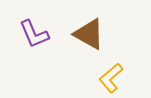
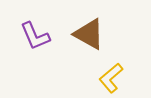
purple L-shape: moved 1 px right, 2 px down
